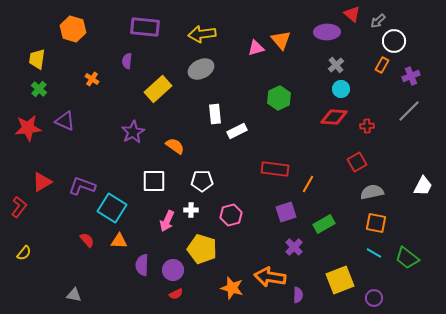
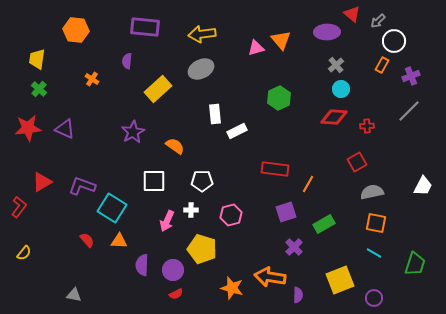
orange hexagon at (73, 29): moved 3 px right, 1 px down; rotated 10 degrees counterclockwise
purple triangle at (65, 121): moved 8 px down
green trapezoid at (407, 258): moved 8 px right, 6 px down; rotated 110 degrees counterclockwise
